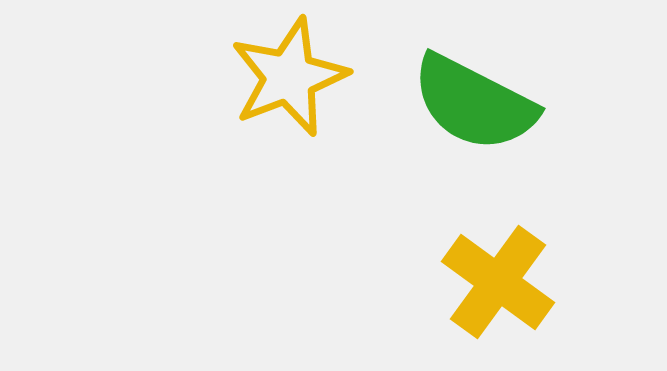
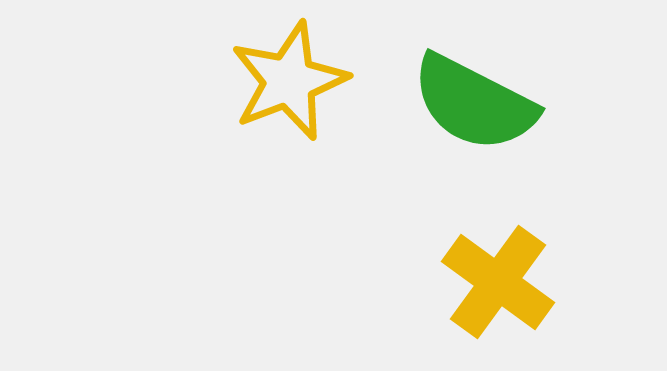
yellow star: moved 4 px down
